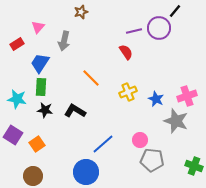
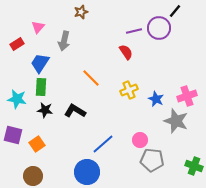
yellow cross: moved 1 px right, 2 px up
purple square: rotated 18 degrees counterclockwise
blue circle: moved 1 px right
